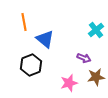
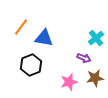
orange line: moved 3 px left, 5 px down; rotated 48 degrees clockwise
cyan cross: moved 8 px down
blue triangle: moved 1 px left, 1 px up; rotated 30 degrees counterclockwise
brown star: moved 1 px left, 1 px down
pink star: moved 1 px up
